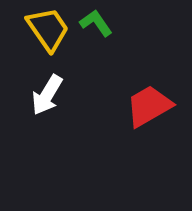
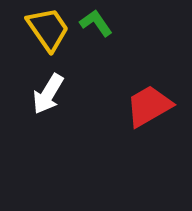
white arrow: moved 1 px right, 1 px up
